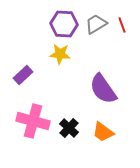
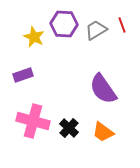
gray trapezoid: moved 6 px down
yellow star: moved 26 px left, 17 px up; rotated 20 degrees clockwise
purple rectangle: rotated 24 degrees clockwise
